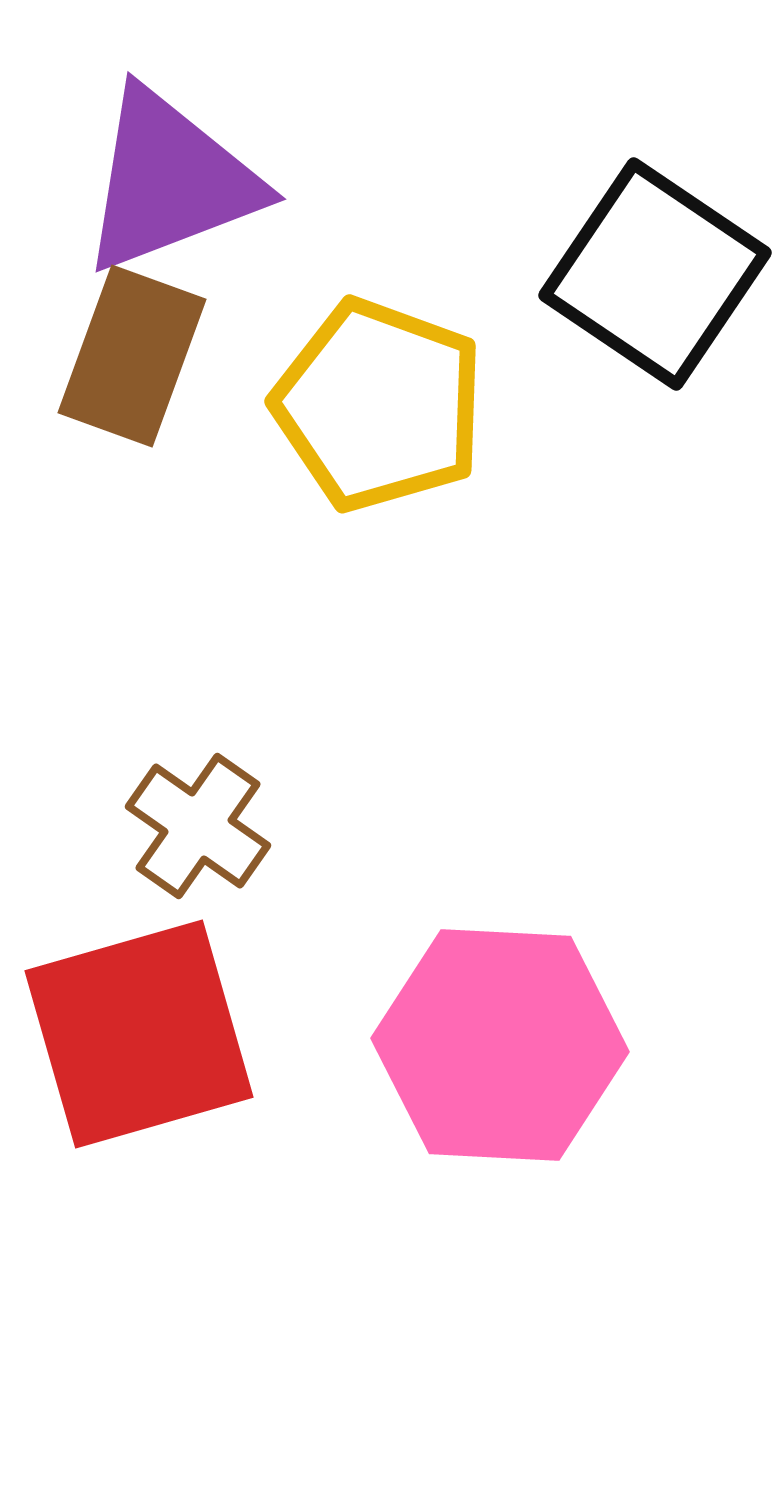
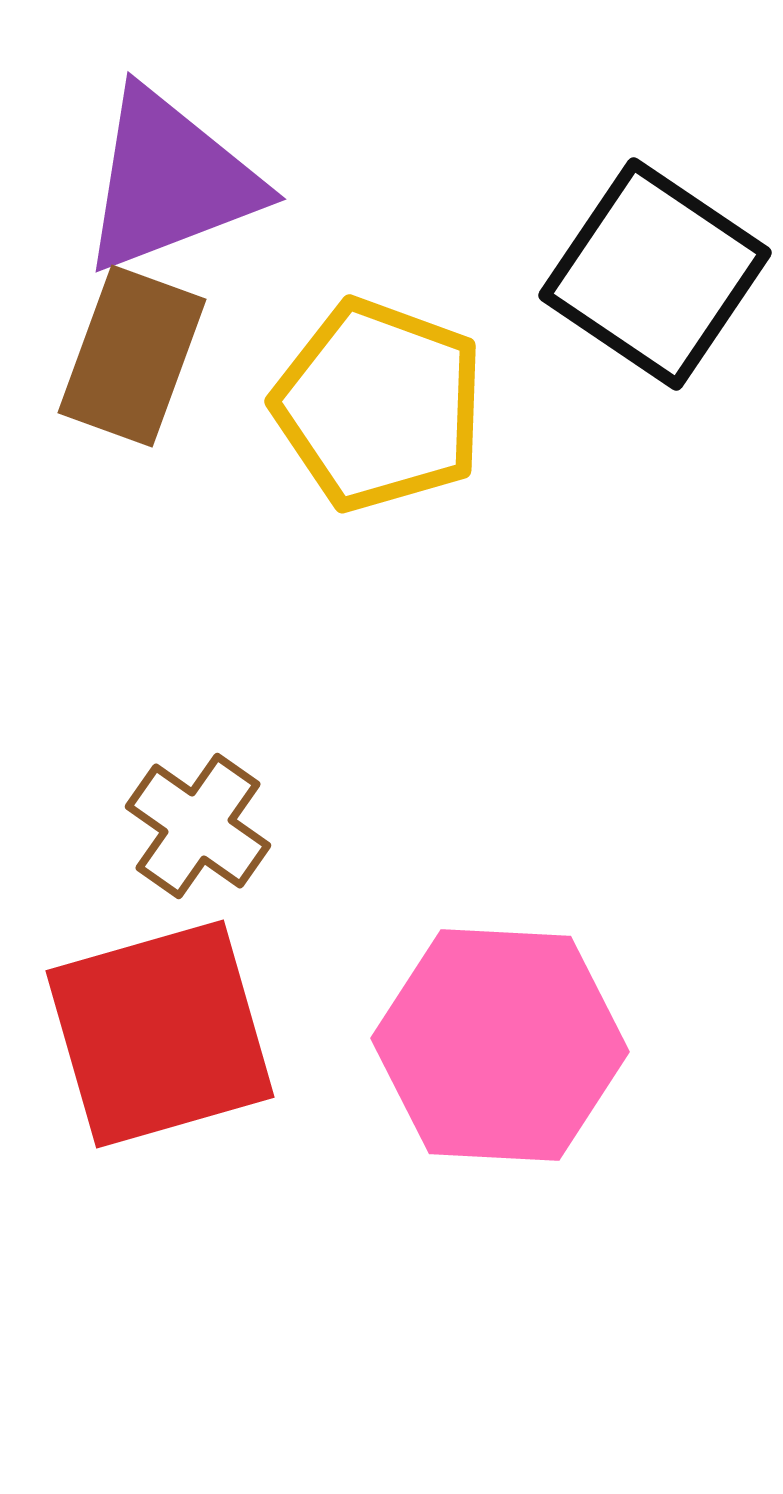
red square: moved 21 px right
